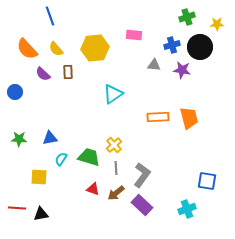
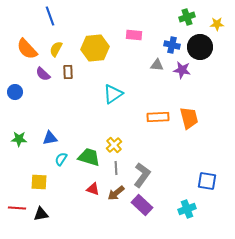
blue cross: rotated 28 degrees clockwise
yellow semicircle: rotated 70 degrees clockwise
gray triangle: moved 3 px right
yellow square: moved 5 px down
